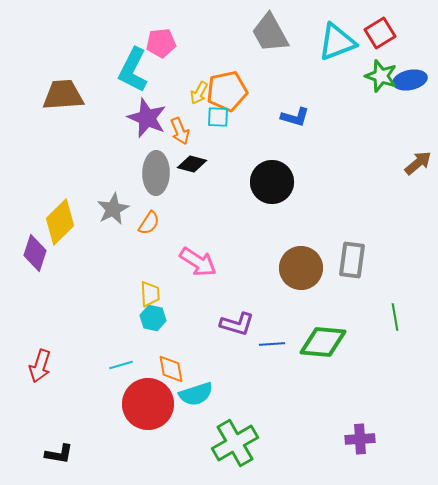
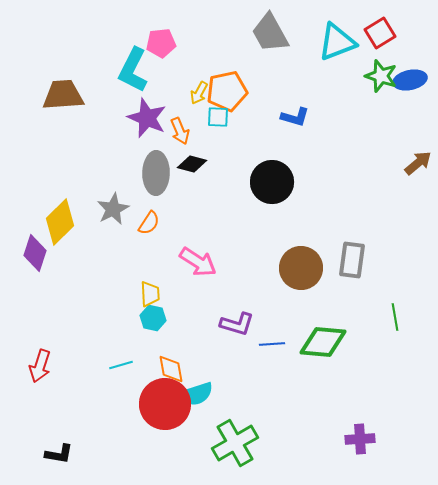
red circle: moved 17 px right
